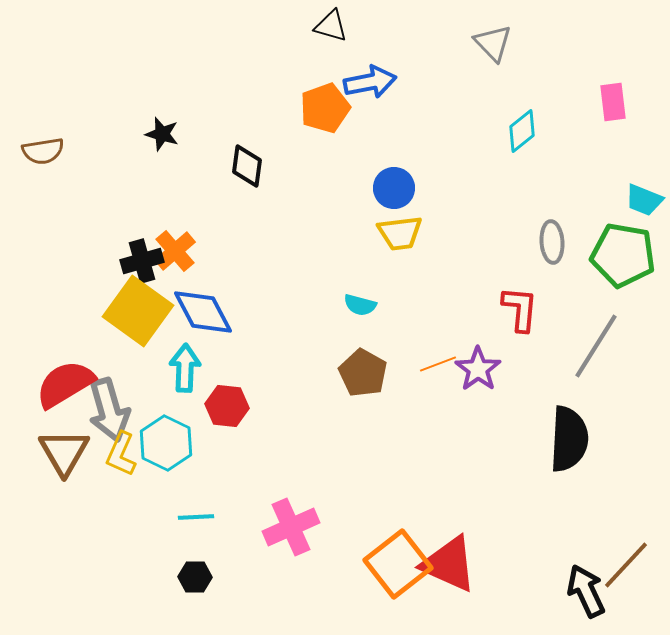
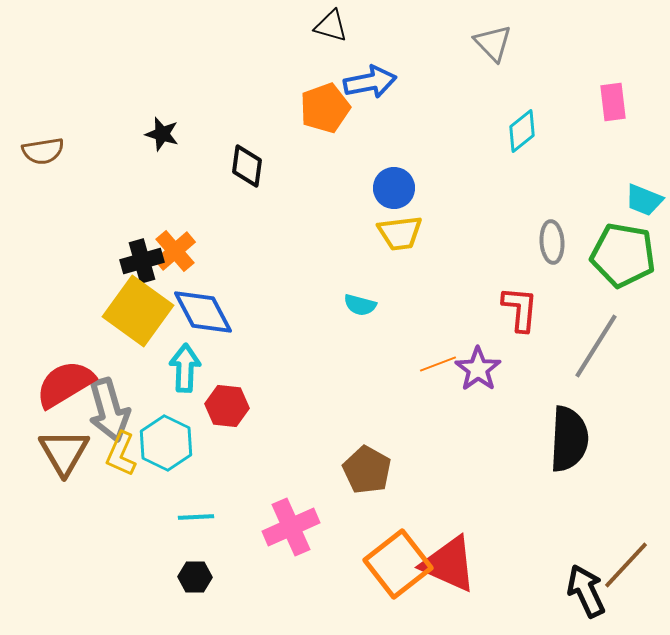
brown pentagon: moved 4 px right, 97 px down
